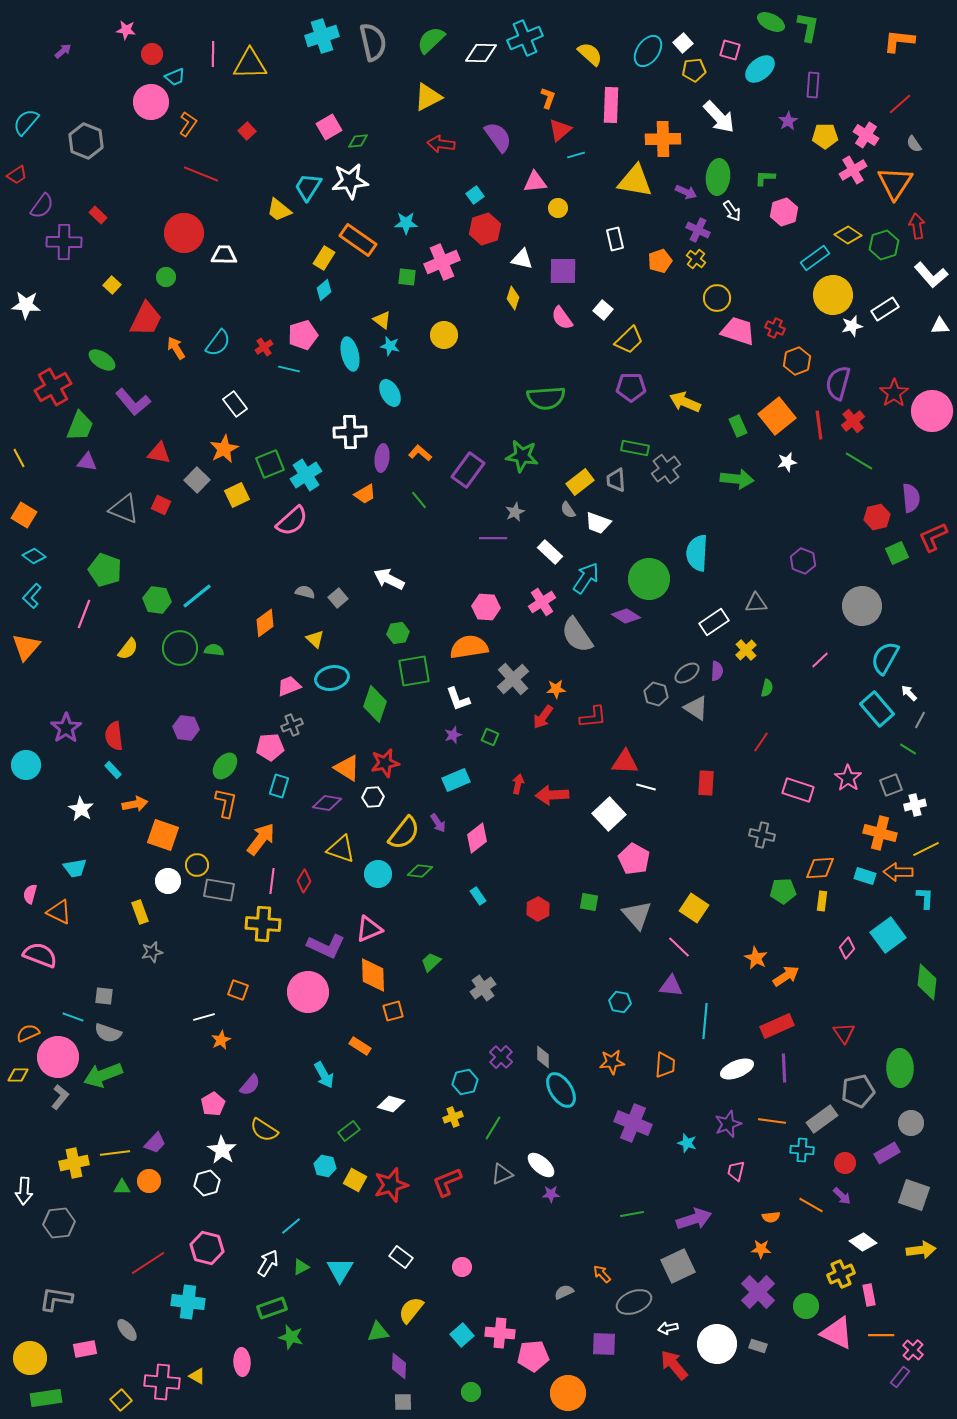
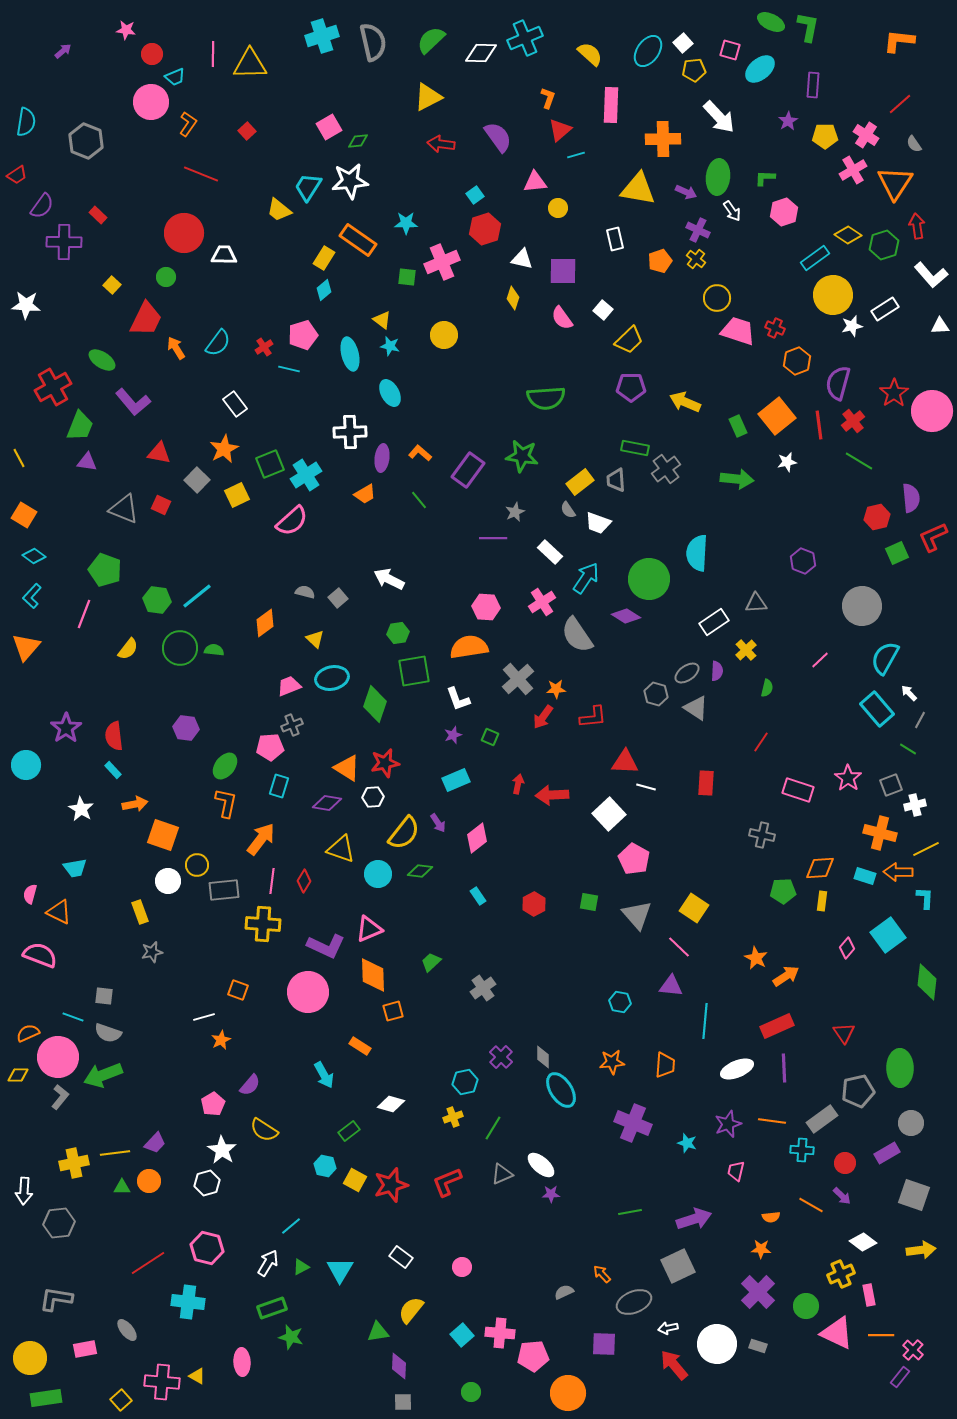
cyan semicircle at (26, 122): rotated 148 degrees clockwise
yellow triangle at (635, 181): moved 3 px right, 8 px down
gray cross at (513, 679): moved 5 px right
gray rectangle at (219, 890): moved 5 px right; rotated 16 degrees counterclockwise
red hexagon at (538, 909): moved 4 px left, 5 px up
green line at (632, 1214): moved 2 px left, 2 px up
